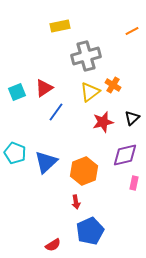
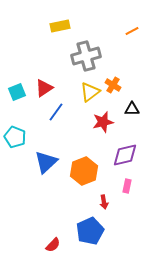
black triangle: moved 9 px up; rotated 42 degrees clockwise
cyan pentagon: moved 16 px up
pink rectangle: moved 7 px left, 3 px down
red arrow: moved 28 px right
red semicircle: rotated 14 degrees counterclockwise
